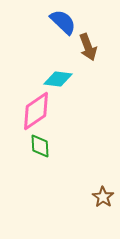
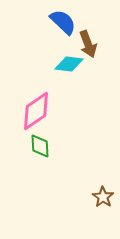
brown arrow: moved 3 px up
cyan diamond: moved 11 px right, 15 px up
